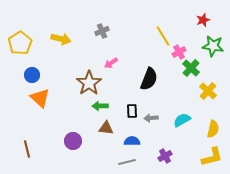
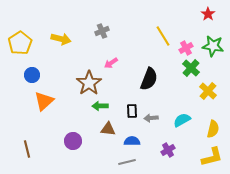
red star: moved 5 px right, 6 px up; rotated 16 degrees counterclockwise
pink cross: moved 7 px right, 4 px up
orange triangle: moved 4 px right, 3 px down; rotated 35 degrees clockwise
brown triangle: moved 2 px right, 1 px down
purple cross: moved 3 px right, 6 px up
